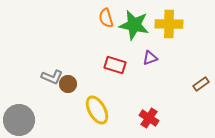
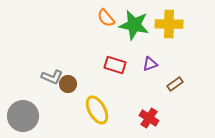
orange semicircle: rotated 24 degrees counterclockwise
purple triangle: moved 6 px down
brown rectangle: moved 26 px left
gray circle: moved 4 px right, 4 px up
